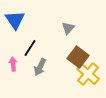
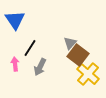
gray triangle: moved 2 px right, 15 px down
brown square: moved 2 px up
pink arrow: moved 2 px right
